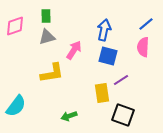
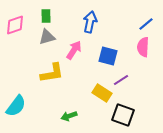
pink diamond: moved 1 px up
blue arrow: moved 14 px left, 8 px up
yellow rectangle: rotated 48 degrees counterclockwise
